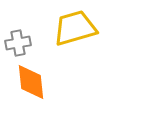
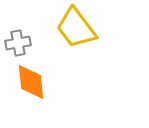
yellow trapezoid: moved 1 px right; rotated 111 degrees counterclockwise
